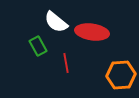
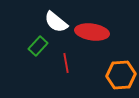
green rectangle: rotated 72 degrees clockwise
